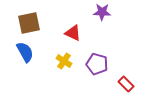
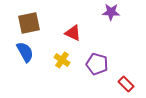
purple star: moved 9 px right
yellow cross: moved 2 px left, 1 px up
